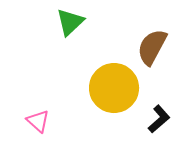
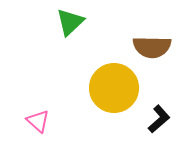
brown semicircle: rotated 117 degrees counterclockwise
